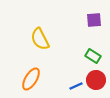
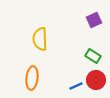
purple square: rotated 21 degrees counterclockwise
yellow semicircle: rotated 25 degrees clockwise
orange ellipse: moved 1 px right, 1 px up; rotated 25 degrees counterclockwise
